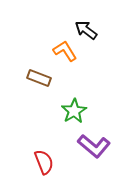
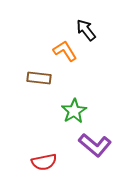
black arrow: rotated 15 degrees clockwise
brown rectangle: rotated 15 degrees counterclockwise
purple L-shape: moved 1 px right, 1 px up
red semicircle: rotated 100 degrees clockwise
